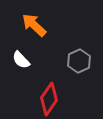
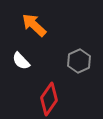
white semicircle: moved 1 px down
